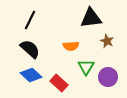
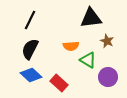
black semicircle: rotated 105 degrees counterclockwise
green triangle: moved 2 px right, 7 px up; rotated 30 degrees counterclockwise
